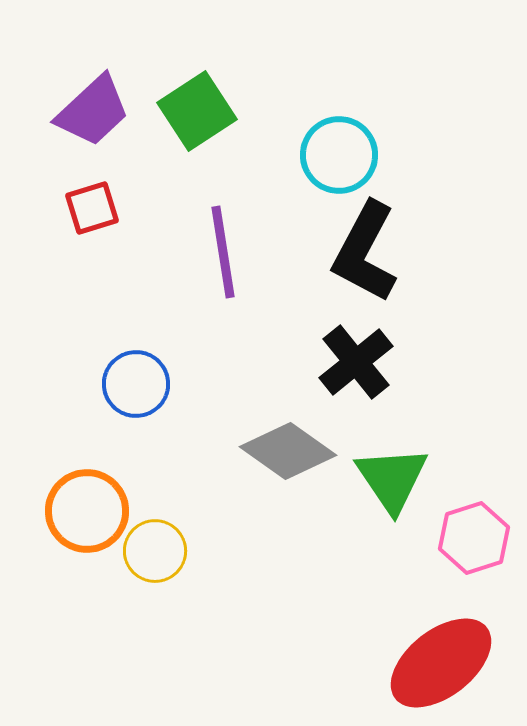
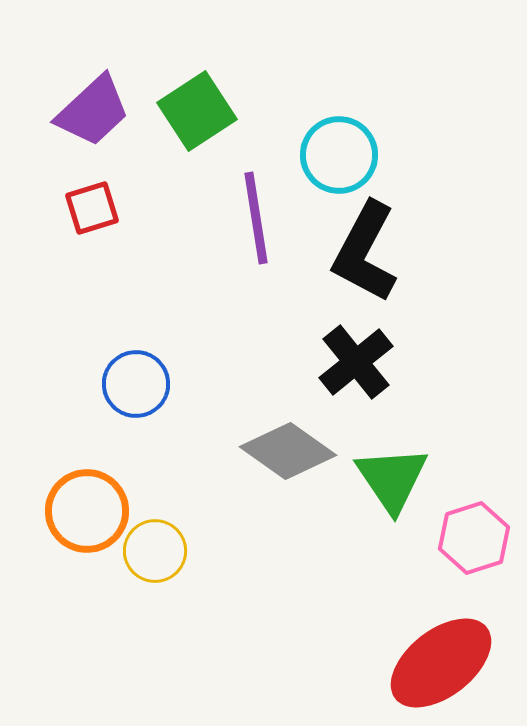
purple line: moved 33 px right, 34 px up
